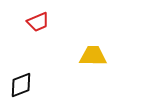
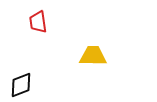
red trapezoid: rotated 105 degrees clockwise
